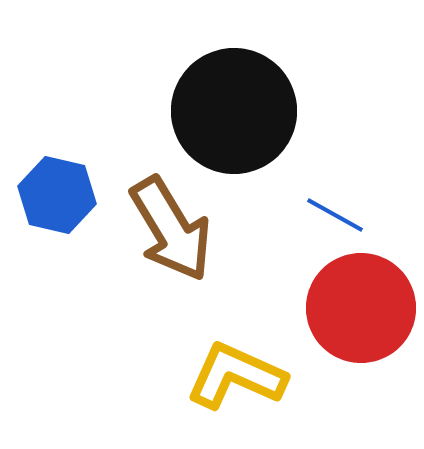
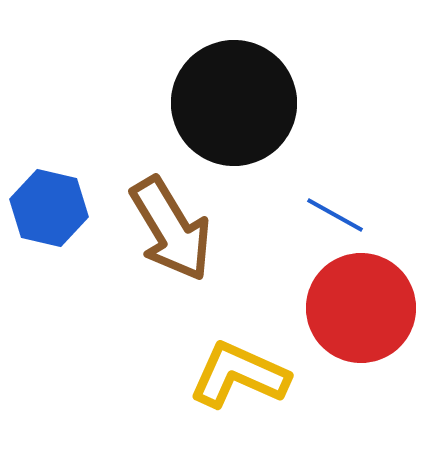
black circle: moved 8 px up
blue hexagon: moved 8 px left, 13 px down
yellow L-shape: moved 3 px right, 1 px up
